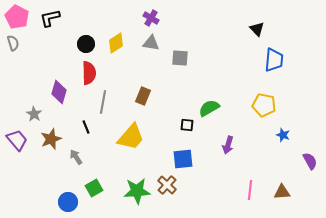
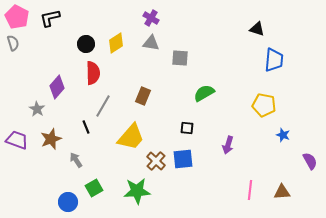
black triangle: rotated 28 degrees counterclockwise
red semicircle: moved 4 px right
purple diamond: moved 2 px left, 5 px up; rotated 25 degrees clockwise
gray line: moved 4 px down; rotated 20 degrees clockwise
green semicircle: moved 5 px left, 15 px up
gray star: moved 3 px right, 5 px up
black square: moved 3 px down
purple trapezoid: rotated 30 degrees counterclockwise
gray arrow: moved 3 px down
brown cross: moved 11 px left, 24 px up
